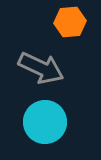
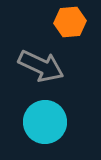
gray arrow: moved 2 px up
